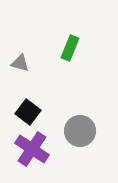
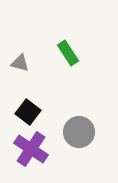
green rectangle: moved 2 px left, 5 px down; rotated 55 degrees counterclockwise
gray circle: moved 1 px left, 1 px down
purple cross: moved 1 px left
